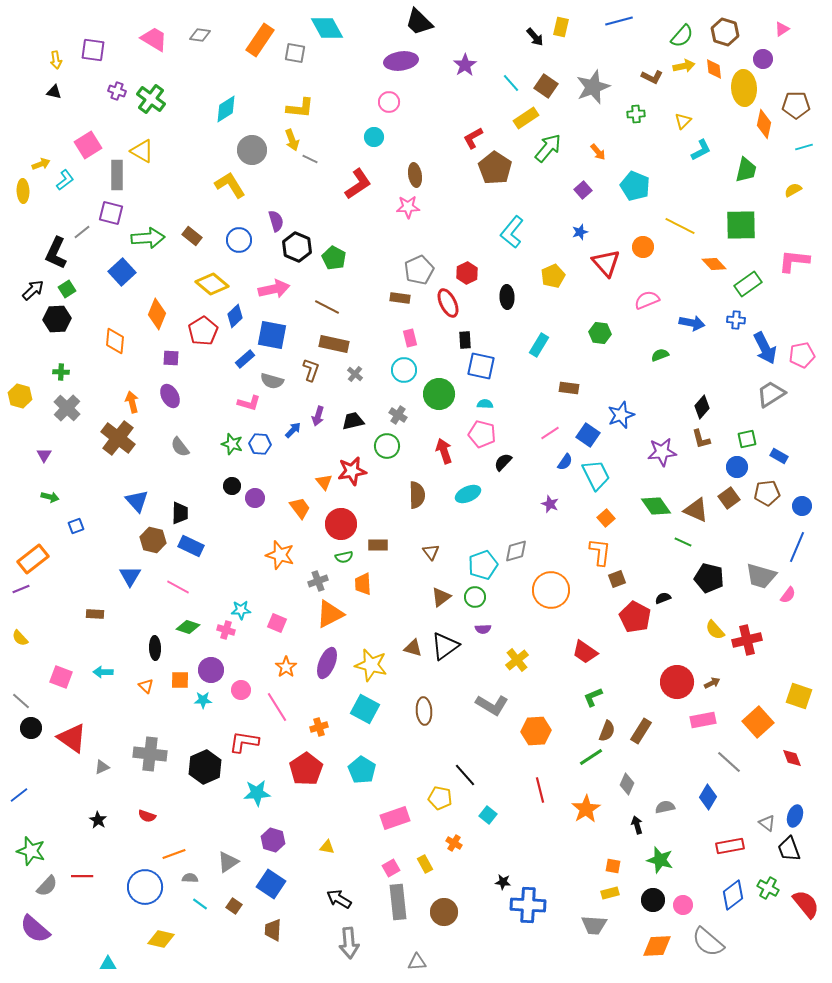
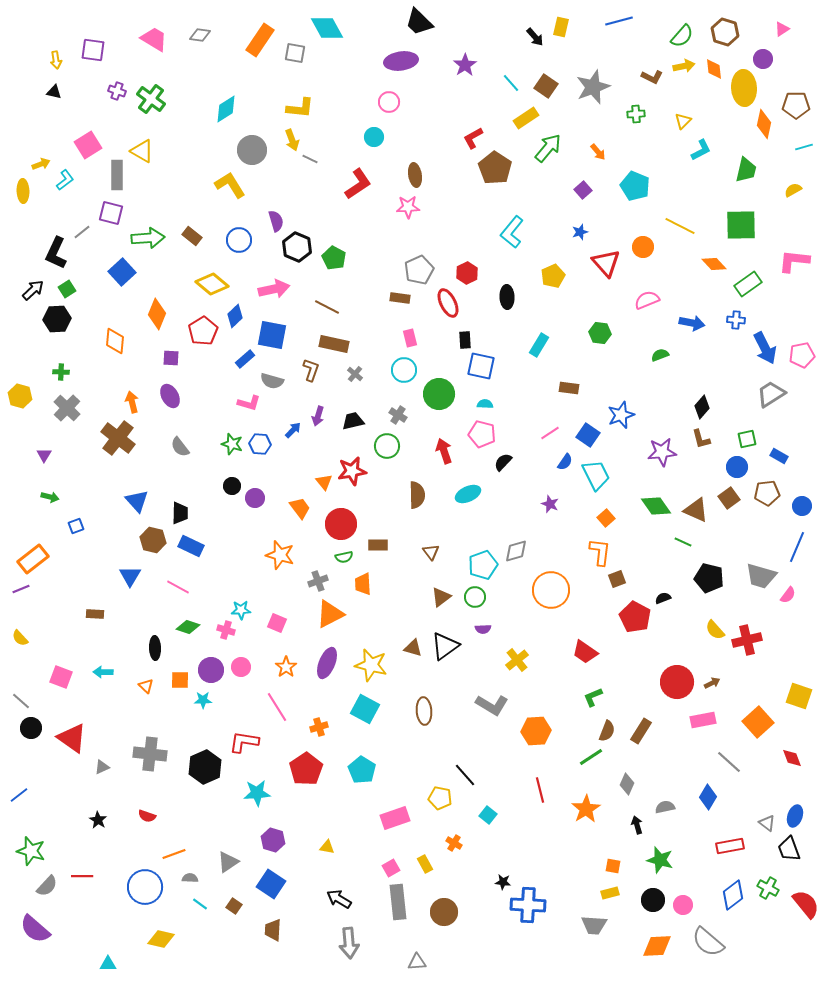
pink circle at (241, 690): moved 23 px up
